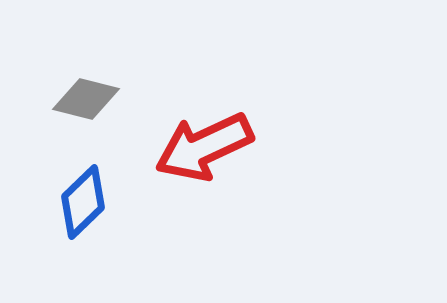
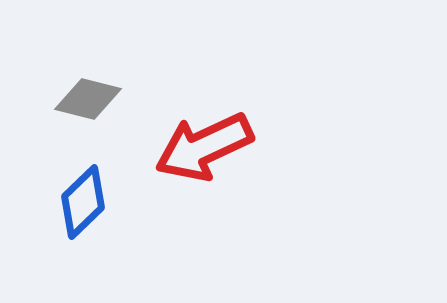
gray diamond: moved 2 px right
